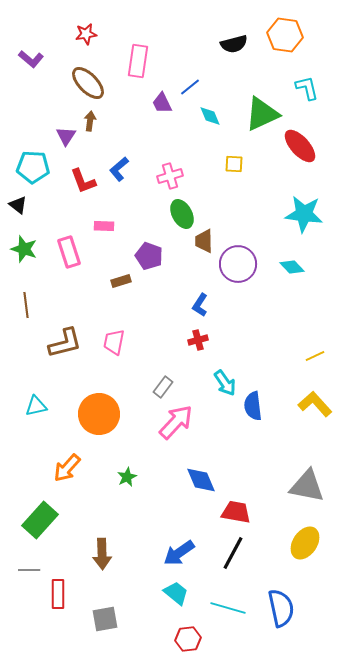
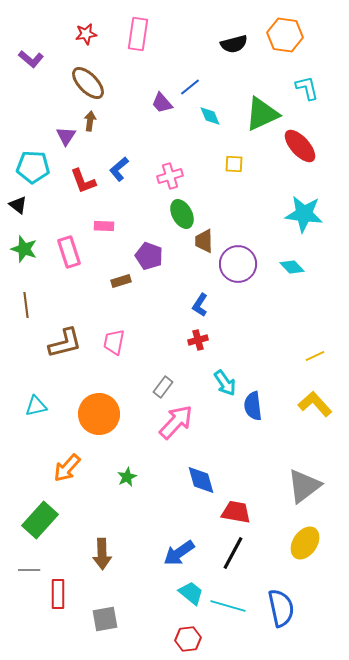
pink rectangle at (138, 61): moved 27 px up
purple trapezoid at (162, 103): rotated 15 degrees counterclockwise
blue diamond at (201, 480): rotated 8 degrees clockwise
gray triangle at (307, 486): moved 3 px left; rotated 48 degrees counterclockwise
cyan trapezoid at (176, 593): moved 15 px right
cyan line at (228, 608): moved 2 px up
